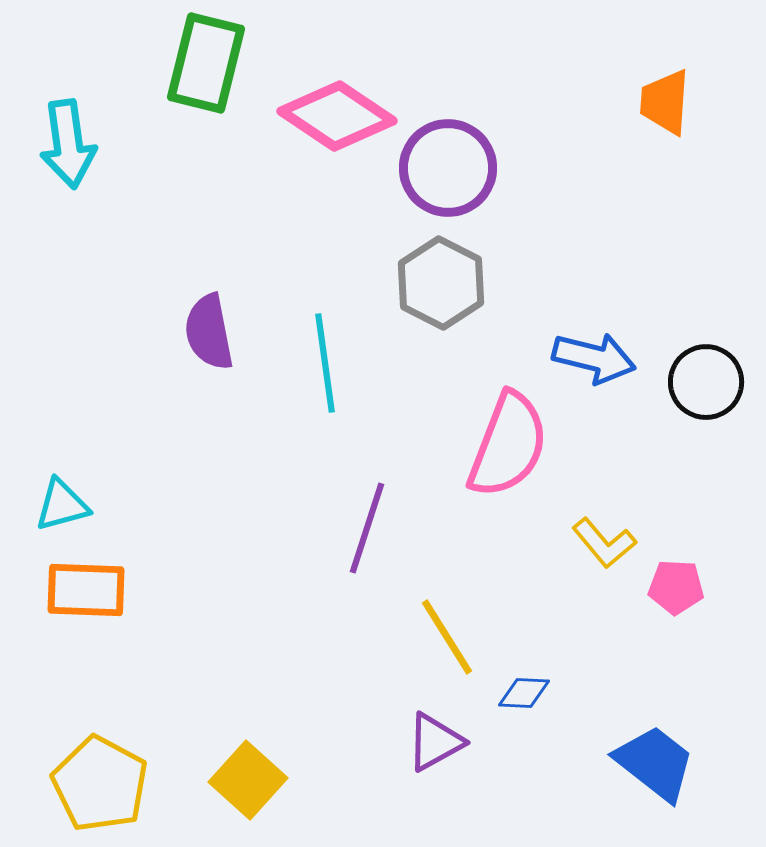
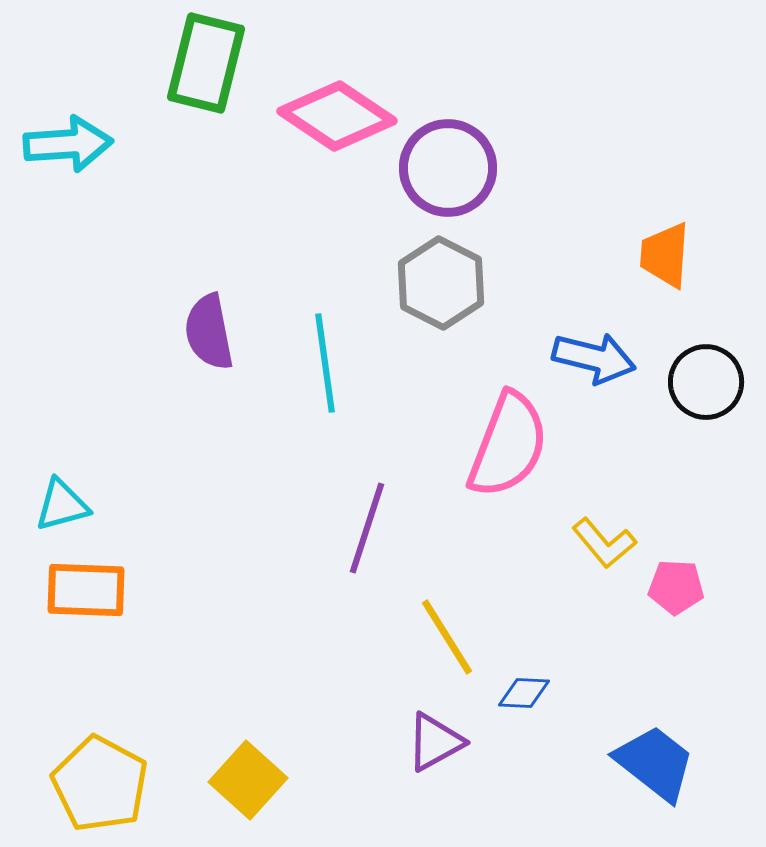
orange trapezoid: moved 153 px down
cyan arrow: rotated 86 degrees counterclockwise
